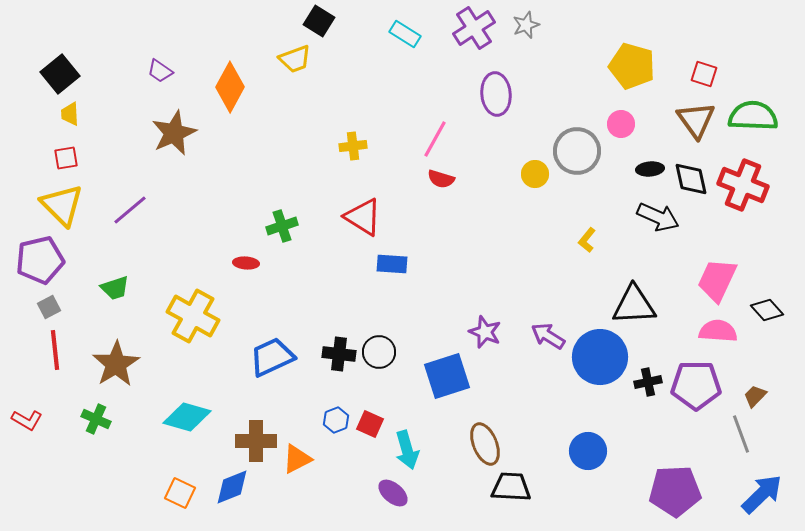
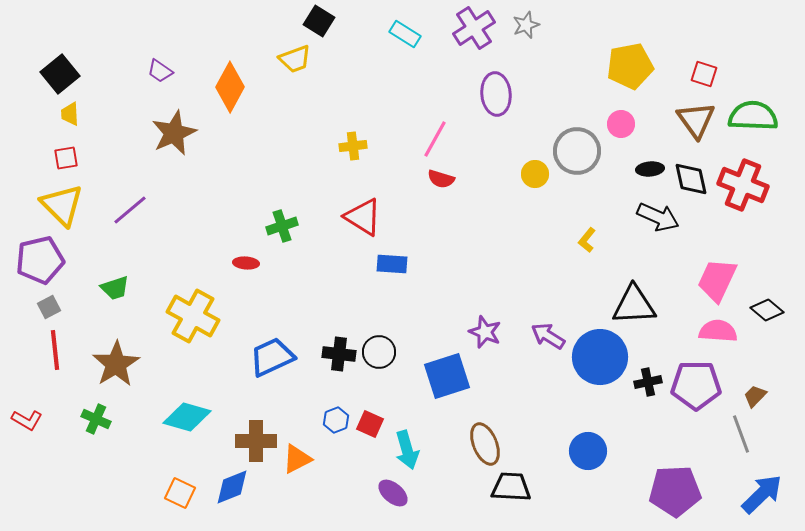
yellow pentagon at (632, 66): moved 2 px left; rotated 27 degrees counterclockwise
black diamond at (767, 310): rotated 8 degrees counterclockwise
